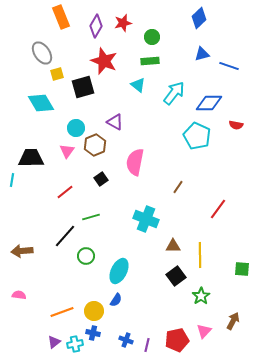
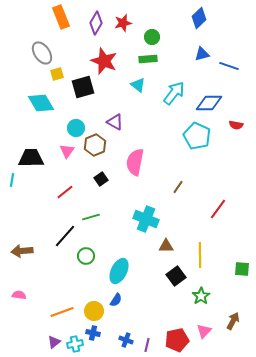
purple diamond at (96, 26): moved 3 px up
green rectangle at (150, 61): moved 2 px left, 2 px up
brown triangle at (173, 246): moved 7 px left
